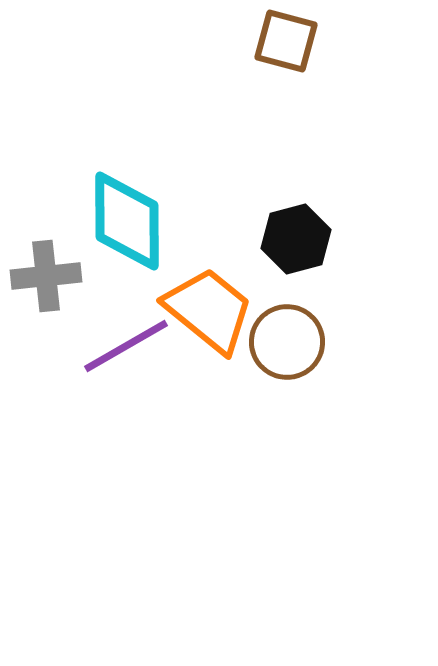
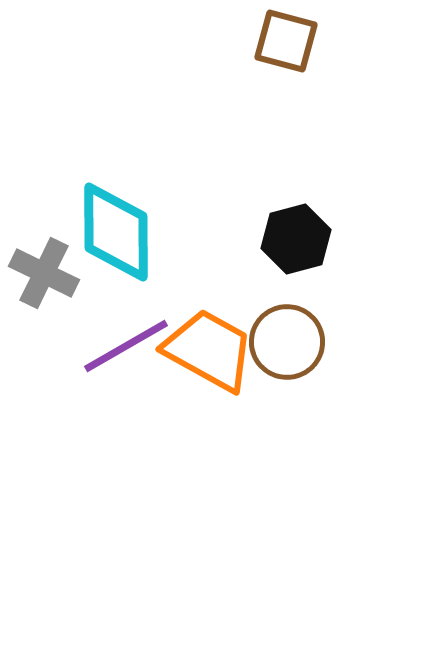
cyan diamond: moved 11 px left, 11 px down
gray cross: moved 2 px left, 3 px up; rotated 32 degrees clockwise
orange trapezoid: moved 40 px down; rotated 10 degrees counterclockwise
